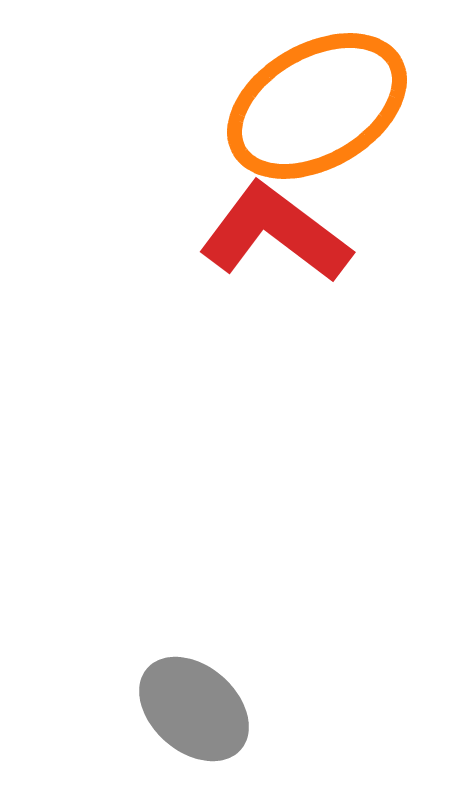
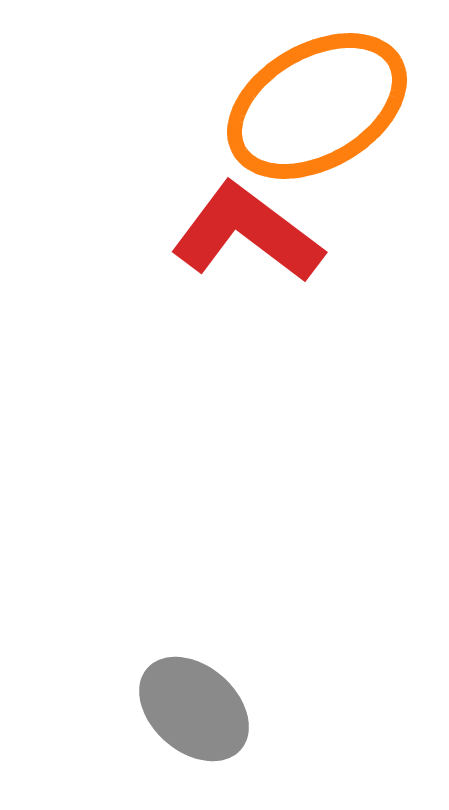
red L-shape: moved 28 px left
